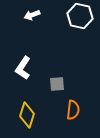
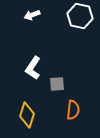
white L-shape: moved 10 px right
